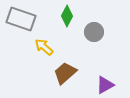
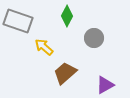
gray rectangle: moved 3 px left, 2 px down
gray circle: moved 6 px down
